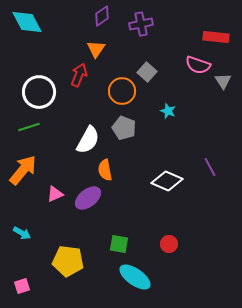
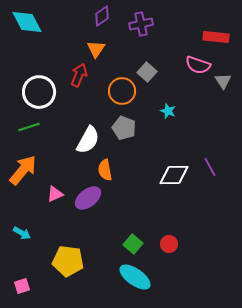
white diamond: moved 7 px right, 6 px up; rotated 24 degrees counterclockwise
green square: moved 14 px right; rotated 30 degrees clockwise
